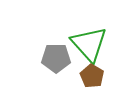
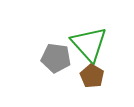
gray pentagon: rotated 8 degrees clockwise
